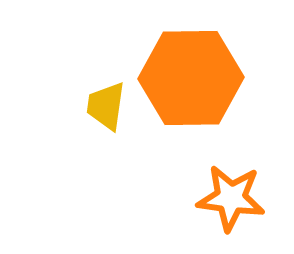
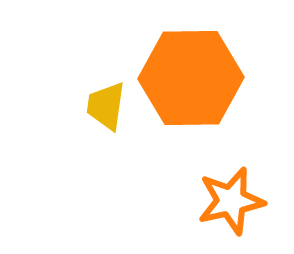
orange star: moved 3 px down; rotated 20 degrees counterclockwise
